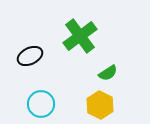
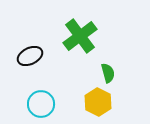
green semicircle: rotated 72 degrees counterclockwise
yellow hexagon: moved 2 px left, 3 px up
